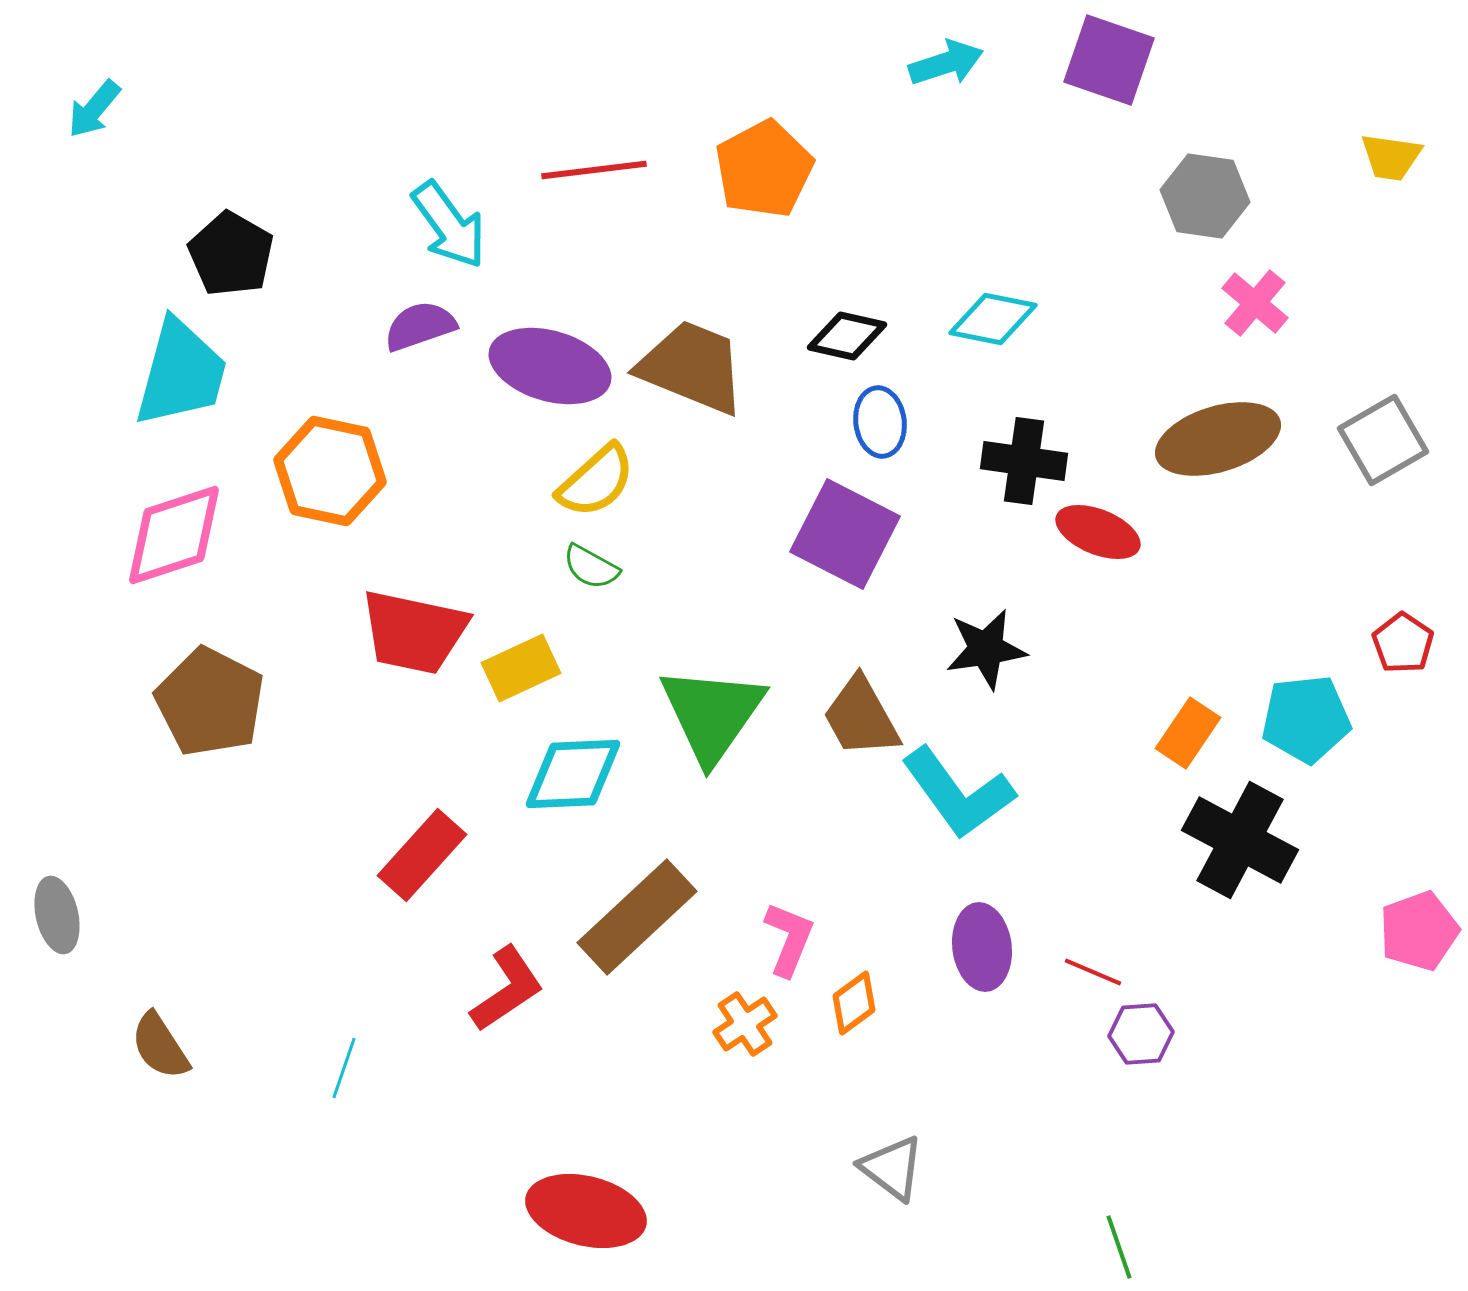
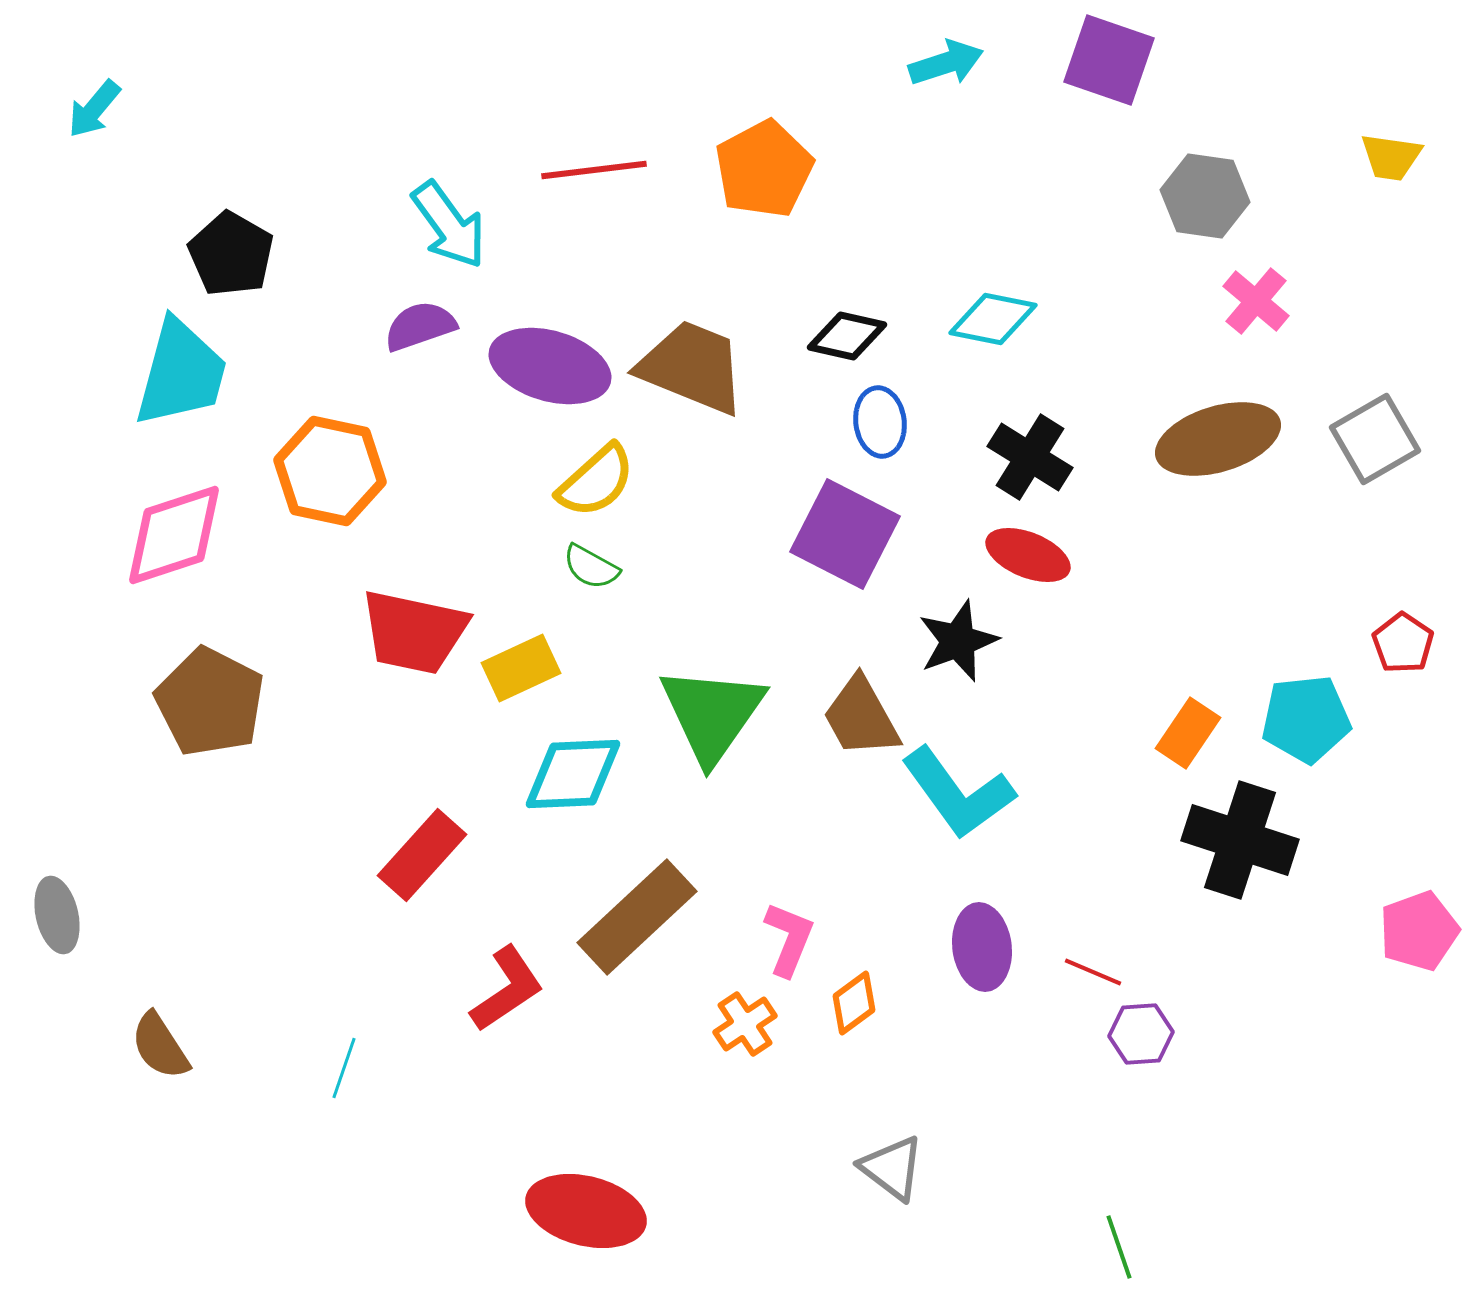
pink cross at (1255, 303): moved 1 px right, 2 px up
gray square at (1383, 440): moved 8 px left, 1 px up
black cross at (1024, 461): moved 6 px right, 4 px up; rotated 24 degrees clockwise
red ellipse at (1098, 532): moved 70 px left, 23 px down
black star at (986, 649): moved 28 px left, 8 px up; rotated 12 degrees counterclockwise
black cross at (1240, 840): rotated 10 degrees counterclockwise
